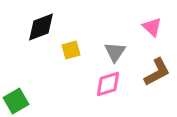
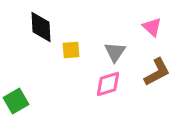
black diamond: rotated 72 degrees counterclockwise
yellow square: rotated 12 degrees clockwise
